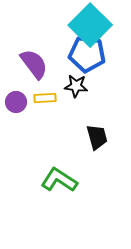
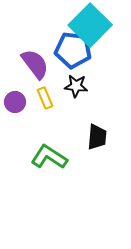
blue pentagon: moved 14 px left, 4 px up
purple semicircle: moved 1 px right
yellow rectangle: rotated 70 degrees clockwise
purple circle: moved 1 px left
black trapezoid: rotated 20 degrees clockwise
green L-shape: moved 10 px left, 23 px up
